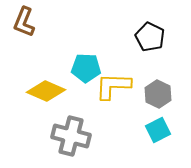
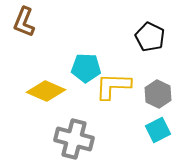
gray cross: moved 3 px right, 3 px down
